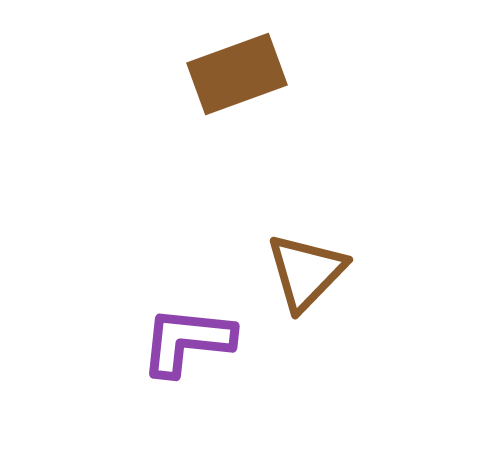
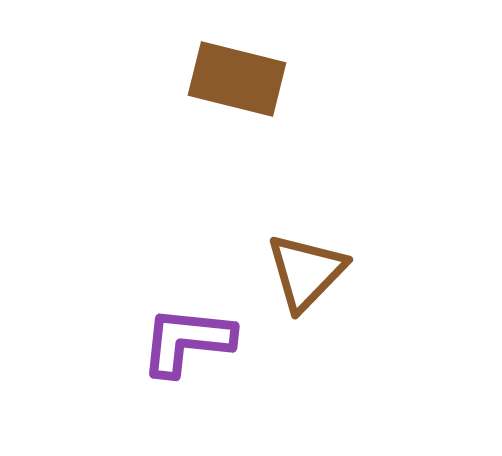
brown rectangle: moved 5 px down; rotated 34 degrees clockwise
